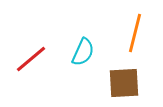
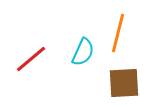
orange line: moved 17 px left
